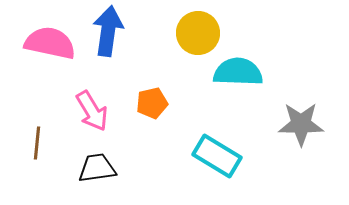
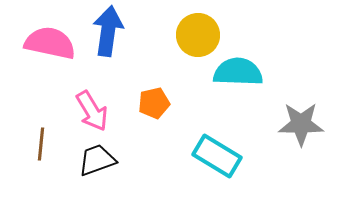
yellow circle: moved 2 px down
orange pentagon: moved 2 px right
brown line: moved 4 px right, 1 px down
black trapezoid: moved 8 px up; rotated 12 degrees counterclockwise
